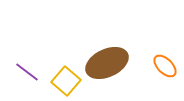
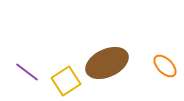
yellow square: rotated 16 degrees clockwise
